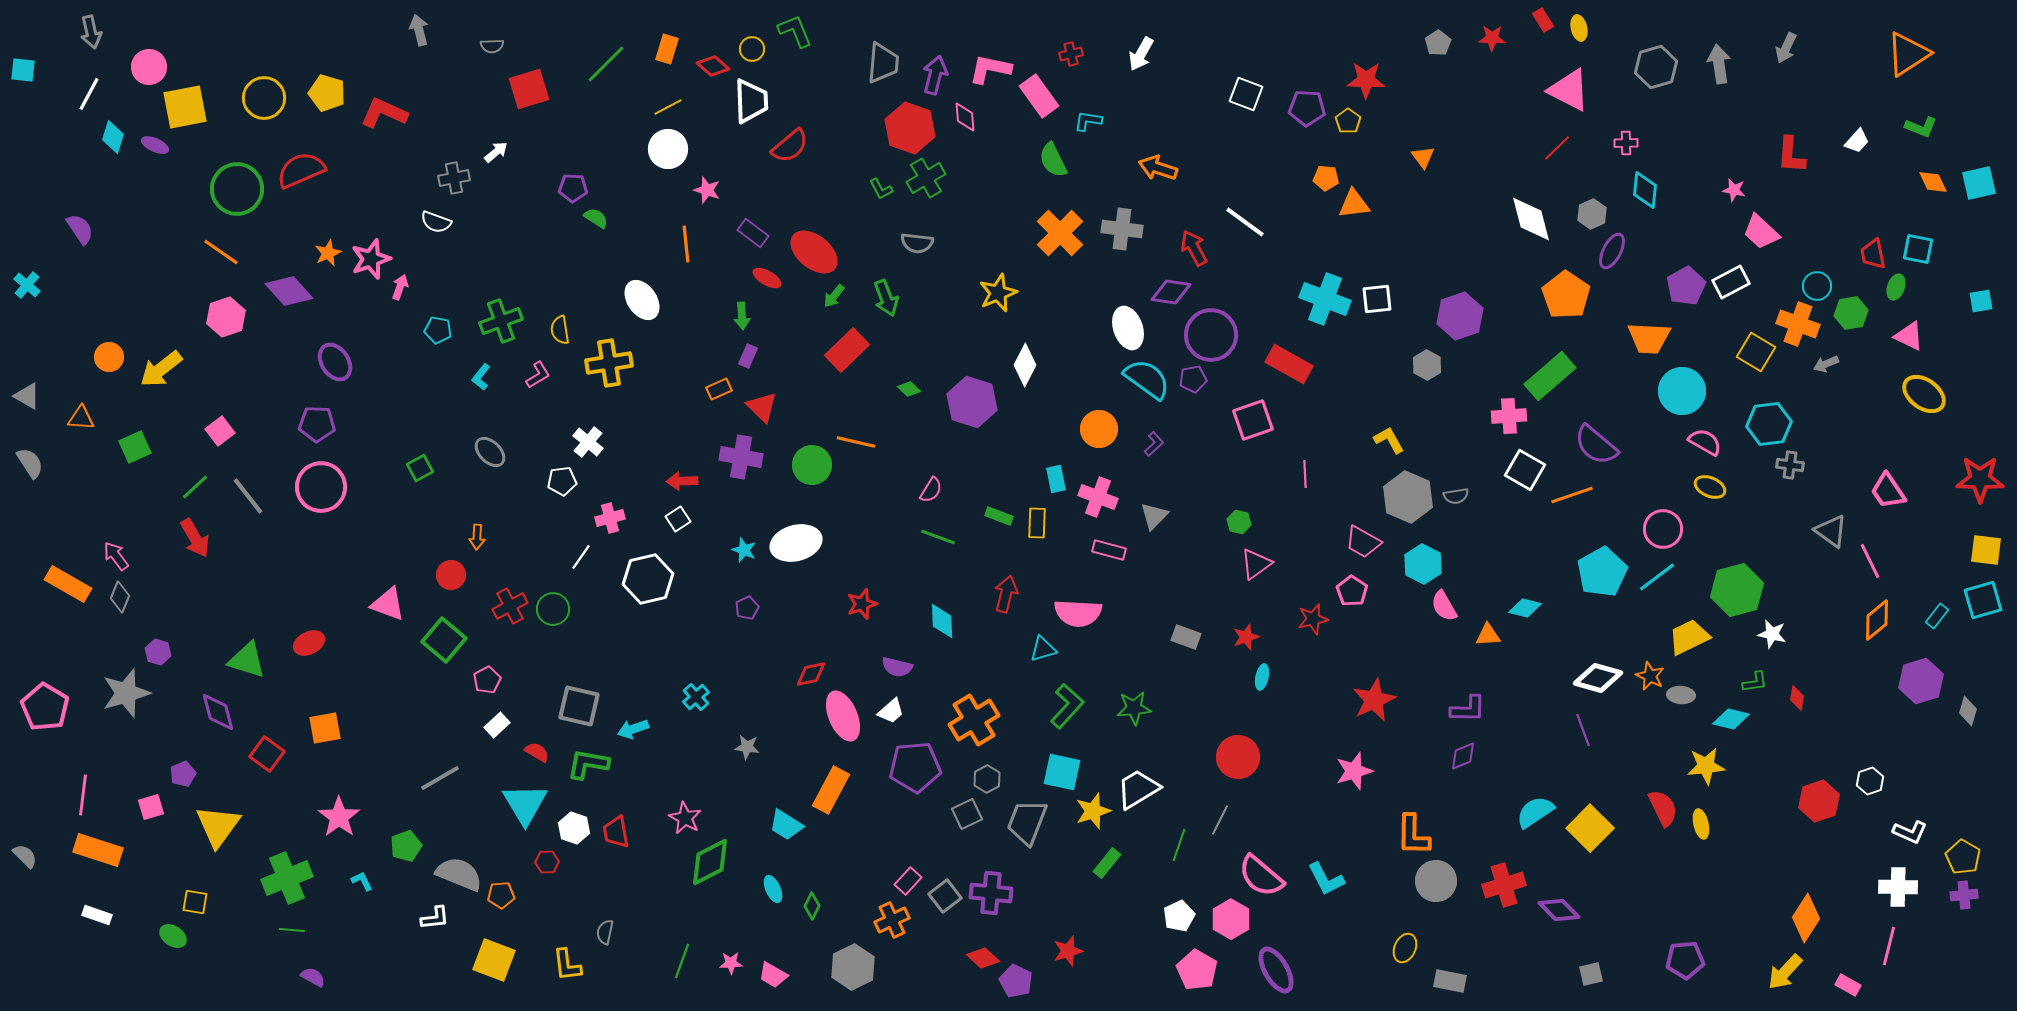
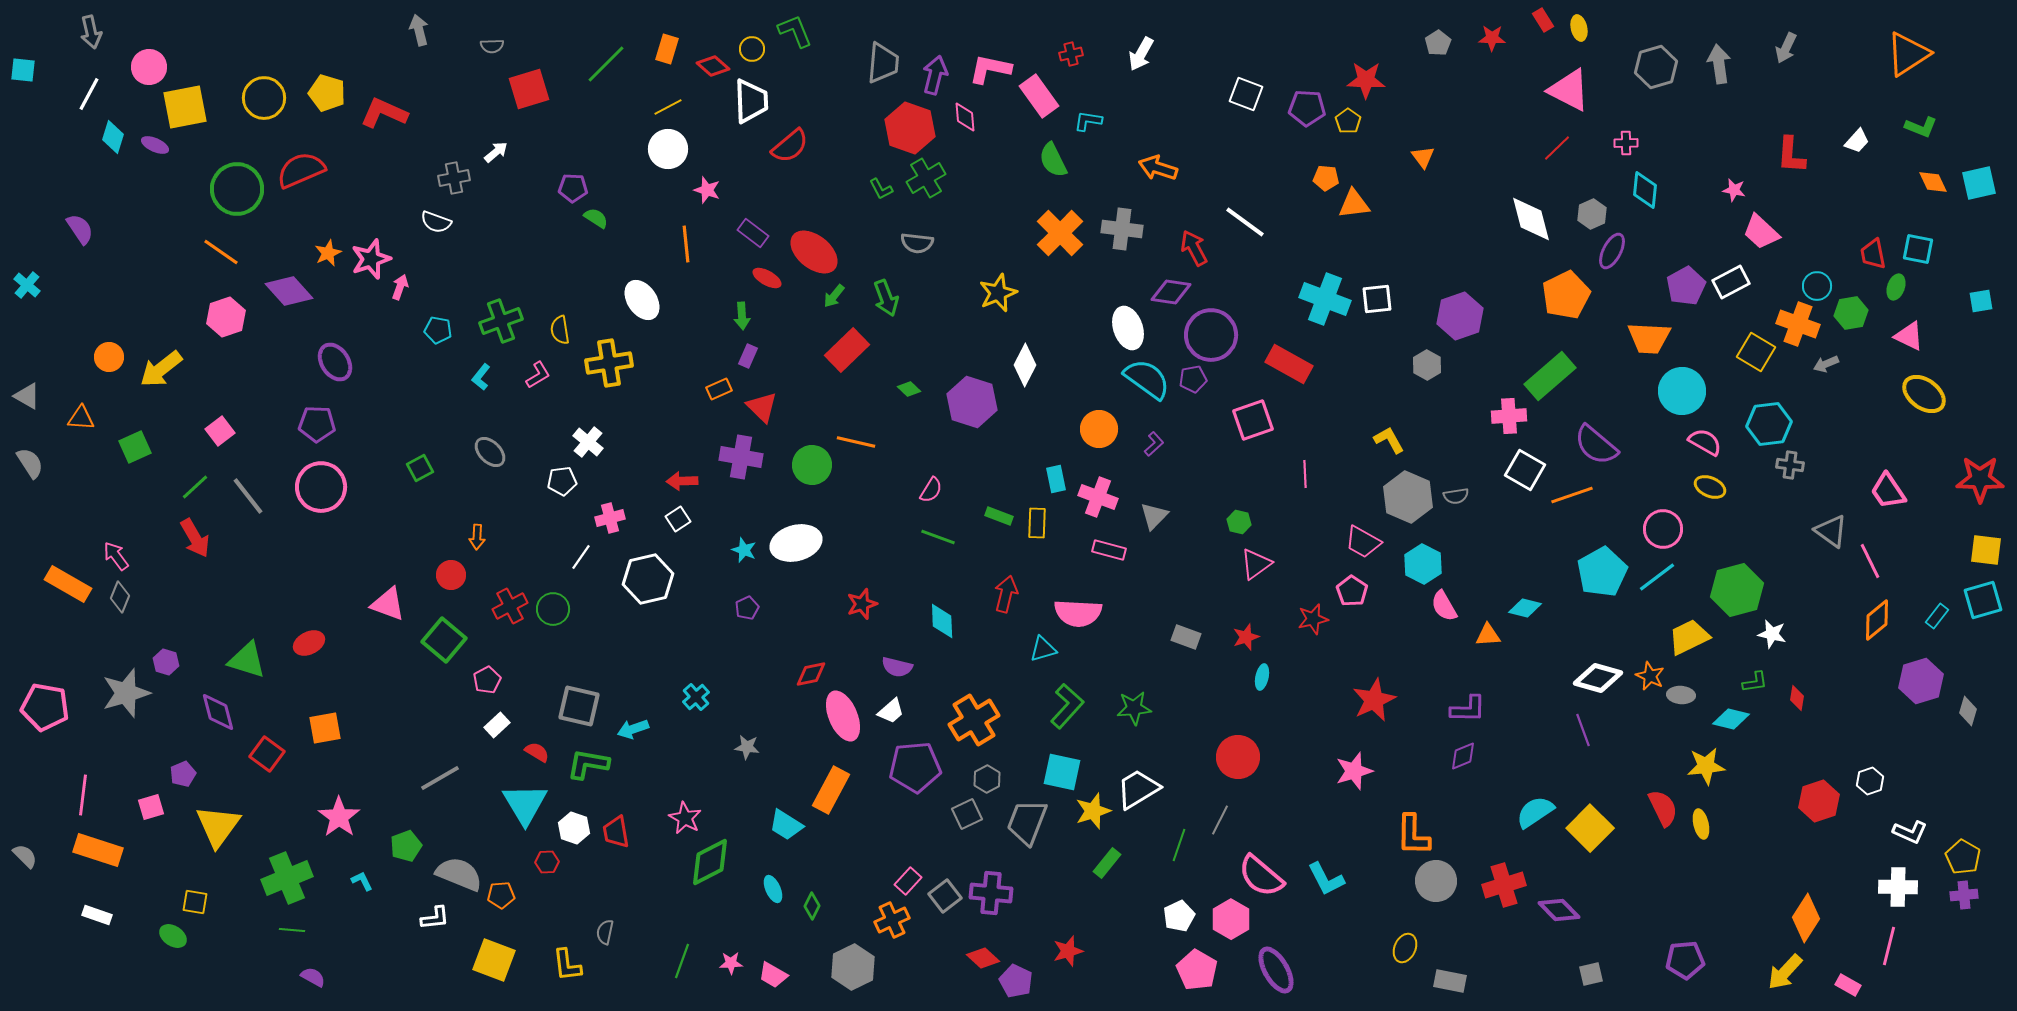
orange pentagon at (1566, 295): rotated 12 degrees clockwise
purple hexagon at (158, 652): moved 8 px right, 10 px down
pink pentagon at (45, 707): rotated 21 degrees counterclockwise
